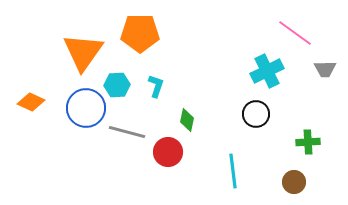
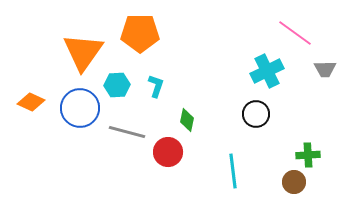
blue circle: moved 6 px left
green cross: moved 13 px down
